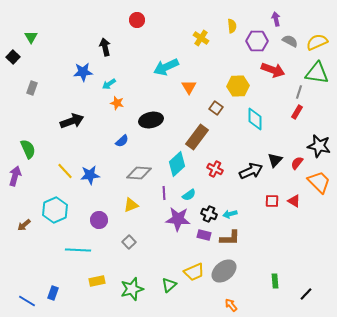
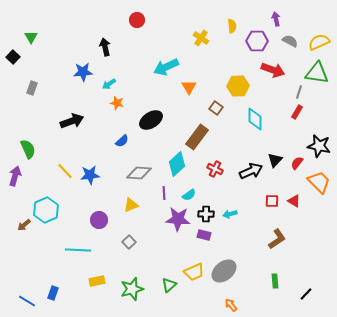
yellow semicircle at (317, 42): moved 2 px right
black ellipse at (151, 120): rotated 20 degrees counterclockwise
cyan hexagon at (55, 210): moved 9 px left
black cross at (209, 214): moved 3 px left; rotated 21 degrees counterclockwise
brown L-shape at (230, 238): moved 47 px right, 1 px down; rotated 35 degrees counterclockwise
